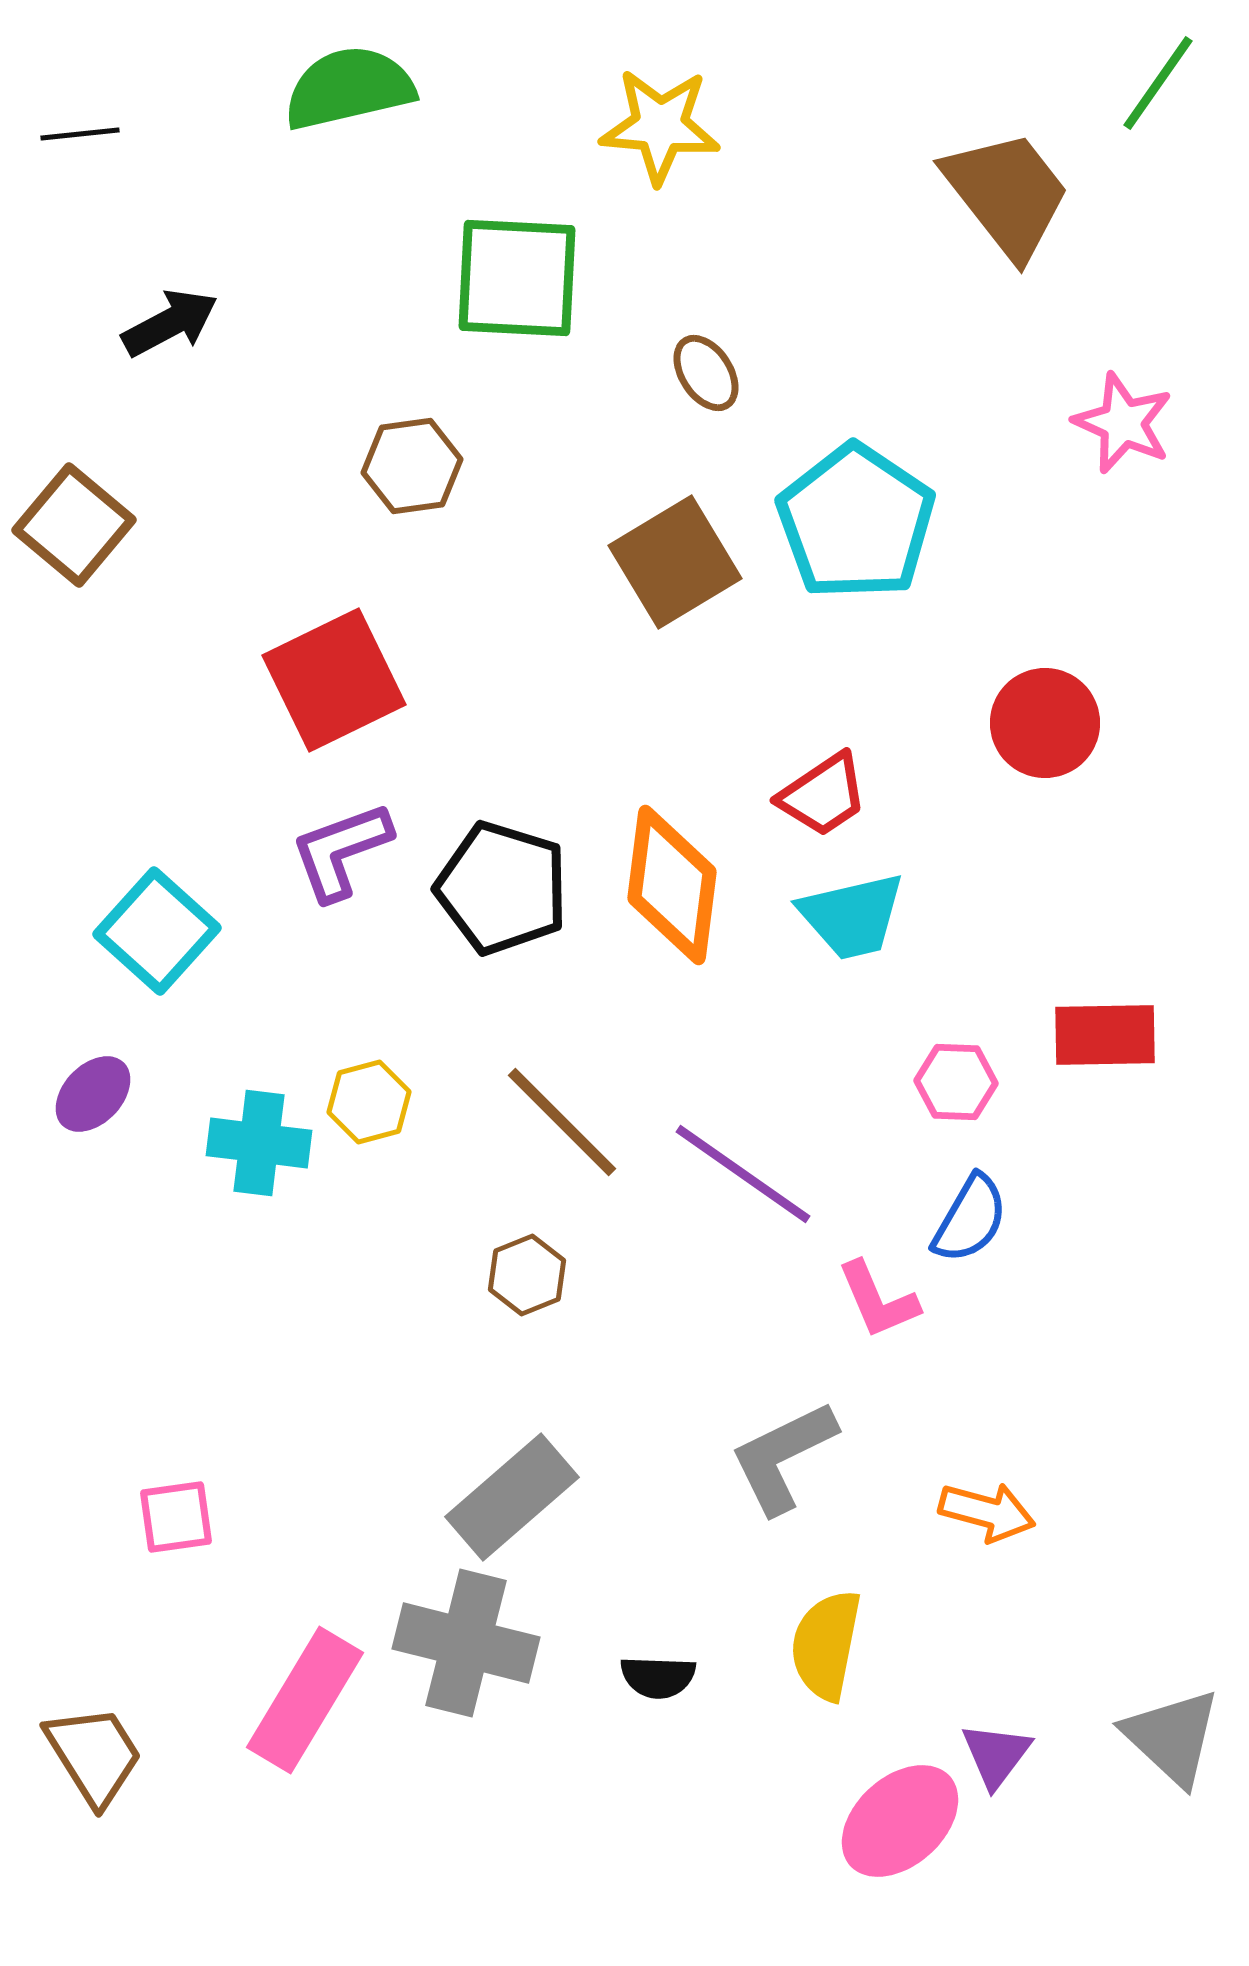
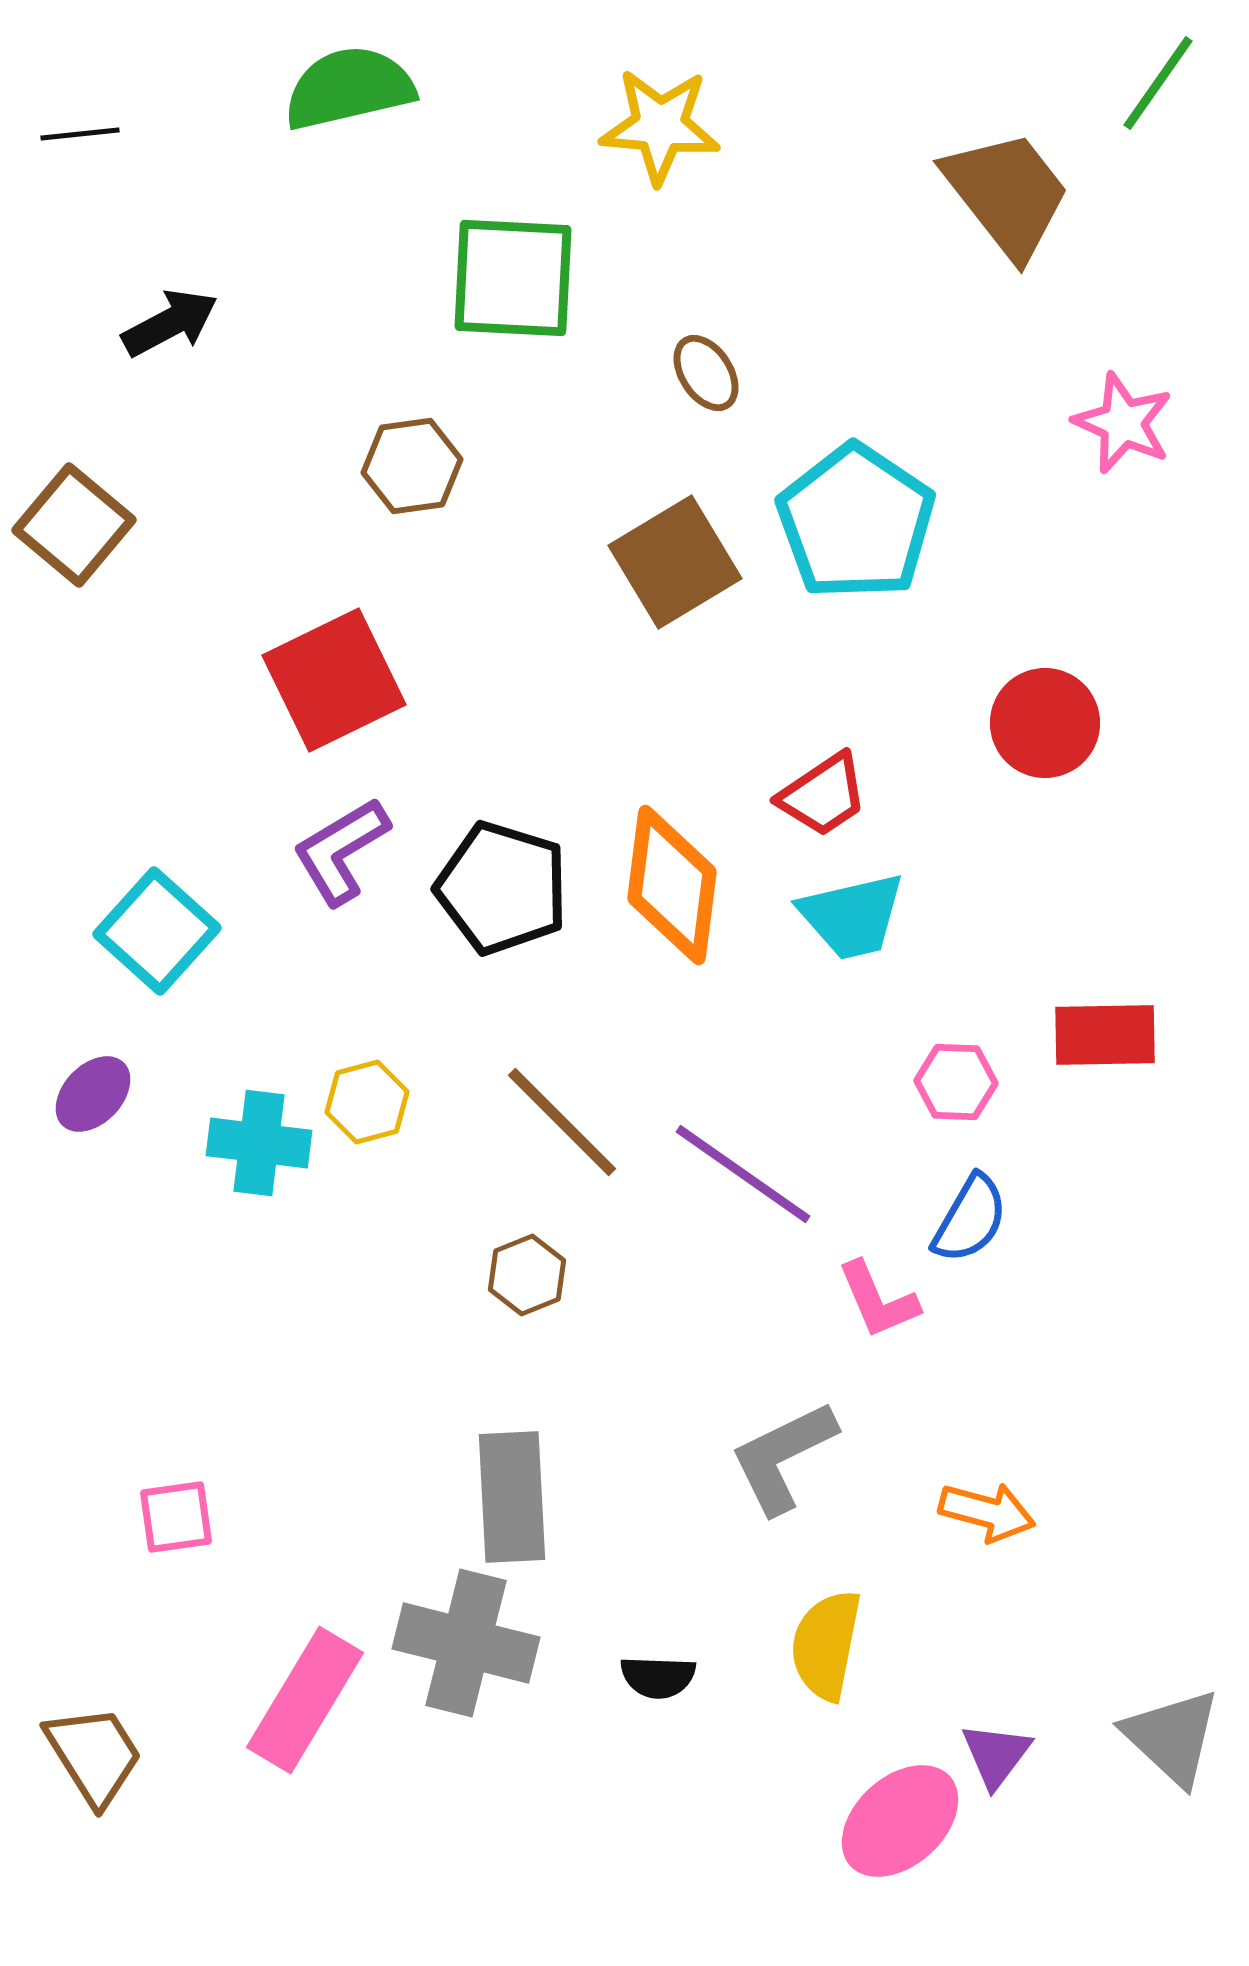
green square at (517, 278): moved 4 px left
purple L-shape at (341, 851): rotated 11 degrees counterclockwise
yellow hexagon at (369, 1102): moved 2 px left
gray rectangle at (512, 1497): rotated 52 degrees counterclockwise
